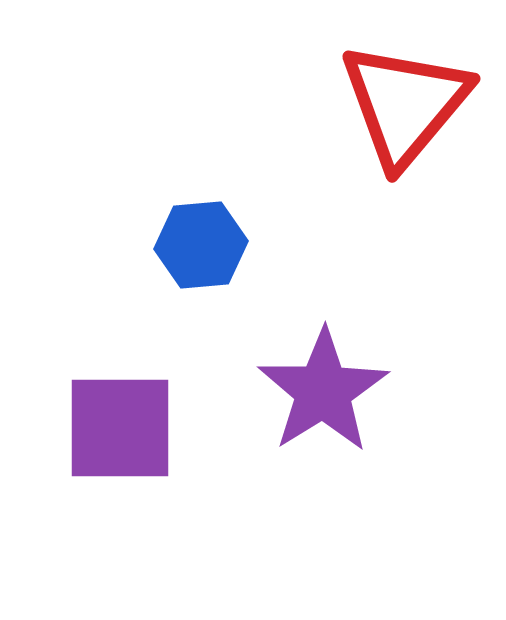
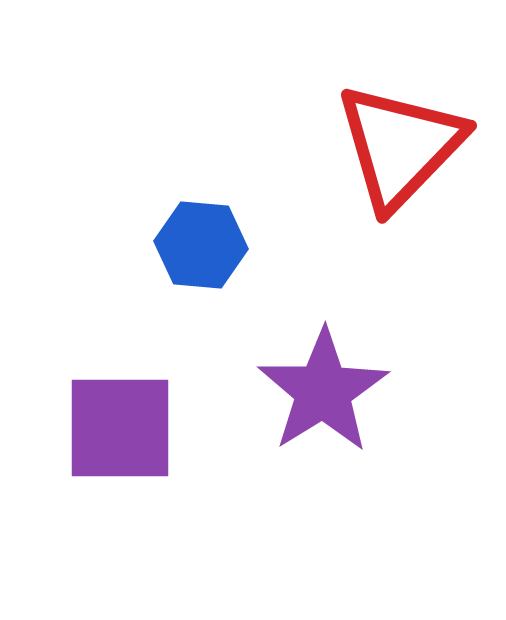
red triangle: moved 5 px left, 42 px down; rotated 4 degrees clockwise
blue hexagon: rotated 10 degrees clockwise
